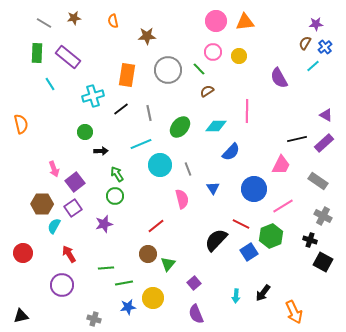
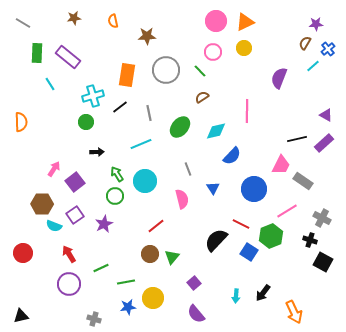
orange triangle at (245, 22): rotated 18 degrees counterclockwise
gray line at (44, 23): moved 21 px left
blue cross at (325, 47): moved 3 px right, 2 px down
yellow circle at (239, 56): moved 5 px right, 8 px up
green line at (199, 69): moved 1 px right, 2 px down
gray circle at (168, 70): moved 2 px left
purple semicircle at (279, 78): rotated 50 degrees clockwise
brown semicircle at (207, 91): moved 5 px left, 6 px down
black line at (121, 109): moved 1 px left, 2 px up
orange semicircle at (21, 124): moved 2 px up; rotated 12 degrees clockwise
cyan diamond at (216, 126): moved 5 px down; rotated 15 degrees counterclockwise
green circle at (85, 132): moved 1 px right, 10 px up
black arrow at (101, 151): moved 4 px left, 1 px down
blue semicircle at (231, 152): moved 1 px right, 4 px down
cyan circle at (160, 165): moved 15 px left, 16 px down
pink arrow at (54, 169): rotated 126 degrees counterclockwise
gray rectangle at (318, 181): moved 15 px left
pink line at (283, 206): moved 4 px right, 5 px down
purple square at (73, 208): moved 2 px right, 7 px down
gray cross at (323, 216): moved 1 px left, 2 px down
purple star at (104, 224): rotated 12 degrees counterclockwise
cyan semicircle at (54, 226): rotated 98 degrees counterclockwise
blue square at (249, 252): rotated 24 degrees counterclockwise
brown circle at (148, 254): moved 2 px right
green triangle at (168, 264): moved 4 px right, 7 px up
green line at (106, 268): moved 5 px left; rotated 21 degrees counterclockwise
green line at (124, 283): moved 2 px right, 1 px up
purple circle at (62, 285): moved 7 px right, 1 px up
purple semicircle at (196, 314): rotated 18 degrees counterclockwise
